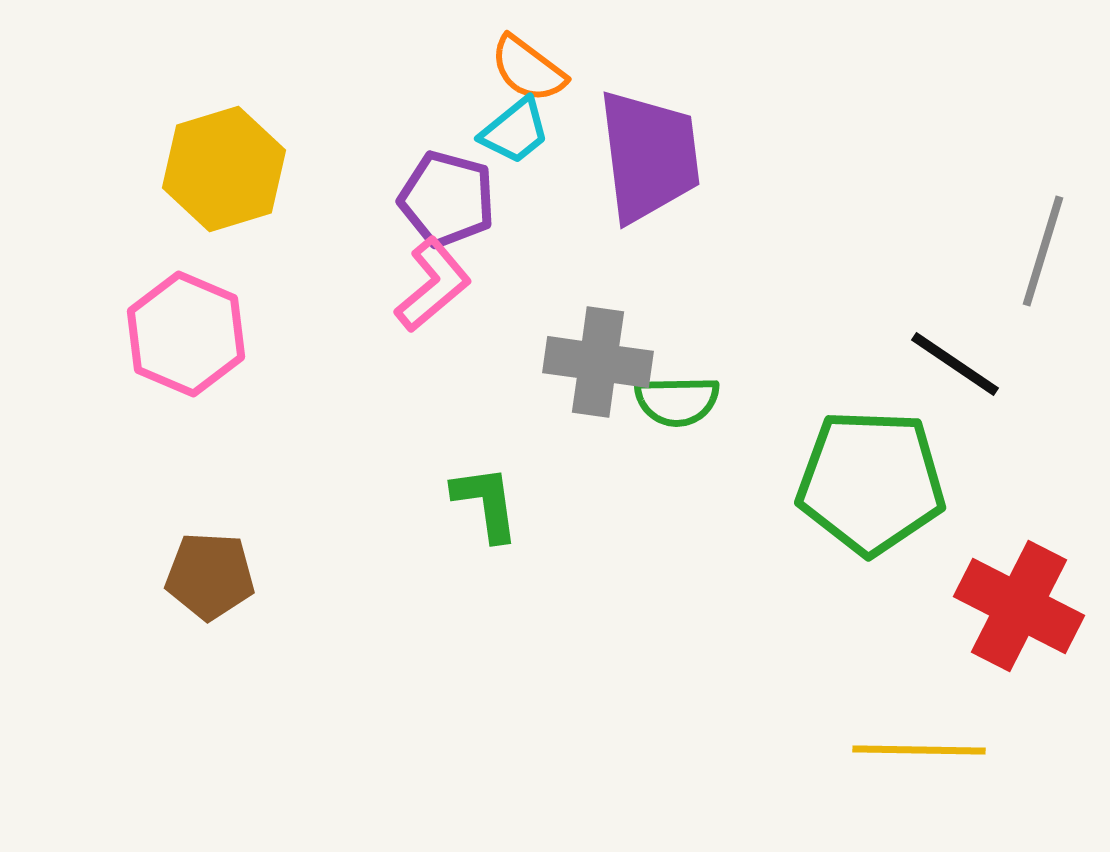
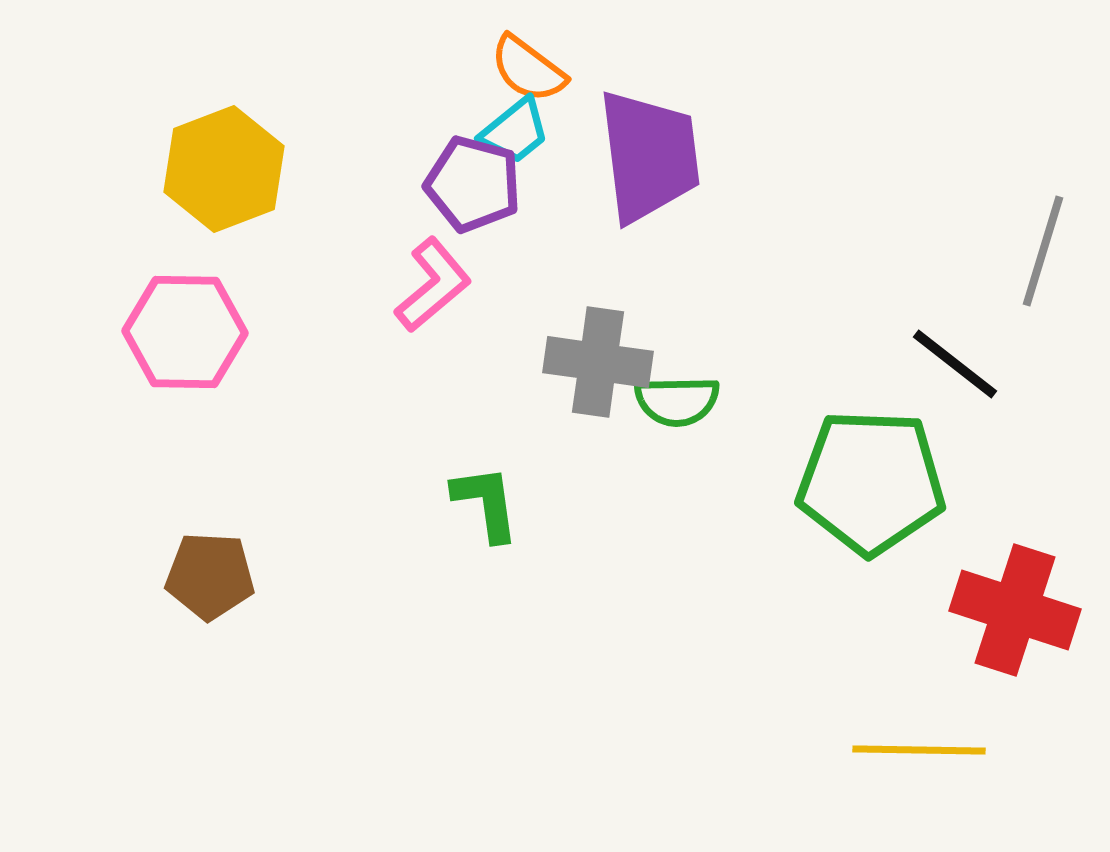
yellow hexagon: rotated 4 degrees counterclockwise
purple pentagon: moved 26 px right, 15 px up
pink hexagon: moved 1 px left, 2 px up; rotated 22 degrees counterclockwise
black line: rotated 4 degrees clockwise
red cross: moved 4 px left, 4 px down; rotated 9 degrees counterclockwise
